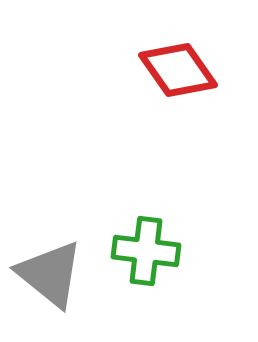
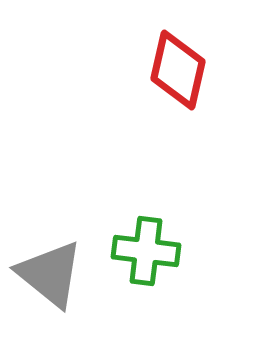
red diamond: rotated 48 degrees clockwise
